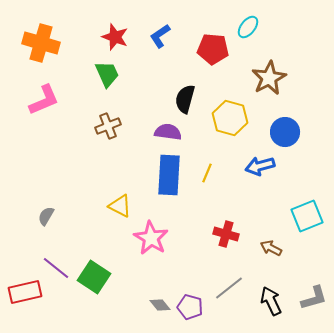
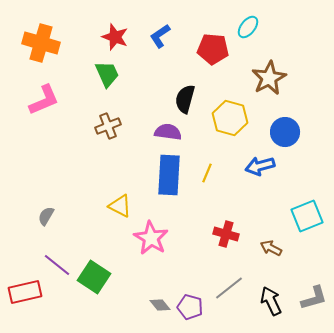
purple line: moved 1 px right, 3 px up
